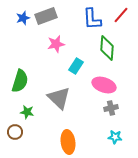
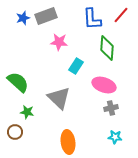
pink star: moved 3 px right, 2 px up; rotated 18 degrees clockwise
green semicircle: moved 2 px left, 1 px down; rotated 65 degrees counterclockwise
